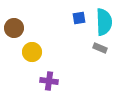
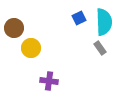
blue square: rotated 16 degrees counterclockwise
gray rectangle: rotated 32 degrees clockwise
yellow circle: moved 1 px left, 4 px up
